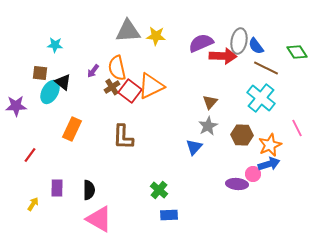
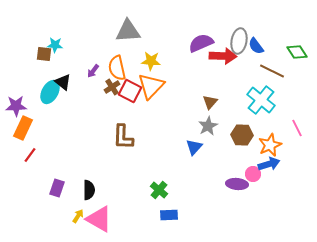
yellow star: moved 5 px left, 25 px down
brown line: moved 6 px right, 3 px down
brown square: moved 4 px right, 19 px up
orange triangle: rotated 20 degrees counterclockwise
red square: rotated 10 degrees counterclockwise
cyan cross: moved 2 px down
orange rectangle: moved 49 px left, 1 px up
purple rectangle: rotated 18 degrees clockwise
yellow arrow: moved 45 px right, 12 px down
